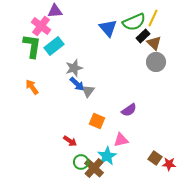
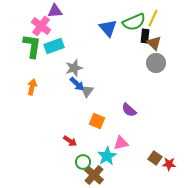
black rectangle: moved 2 px right; rotated 40 degrees counterclockwise
cyan rectangle: rotated 18 degrees clockwise
gray circle: moved 1 px down
orange arrow: rotated 49 degrees clockwise
gray triangle: moved 1 px left
purple semicircle: rotated 77 degrees clockwise
pink triangle: moved 3 px down
green circle: moved 2 px right
brown cross: moved 7 px down
